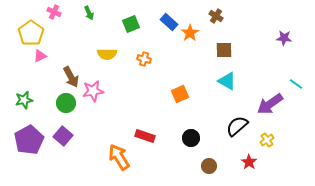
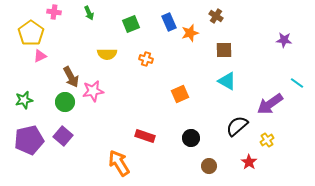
pink cross: rotated 16 degrees counterclockwise
blue rectangle: rotated 24 degrees clockwise
orange star: rotated 18 degrees clockwise
purple star: moved 2 px down
orange cross: moved 2 px right
cyan line: moved 1 px right, 1 px up
green circle: moved 1 px left, 1 px up
purple pentagon: rotated 16 degrees clockwise
orange arrow: moved 6 px down
